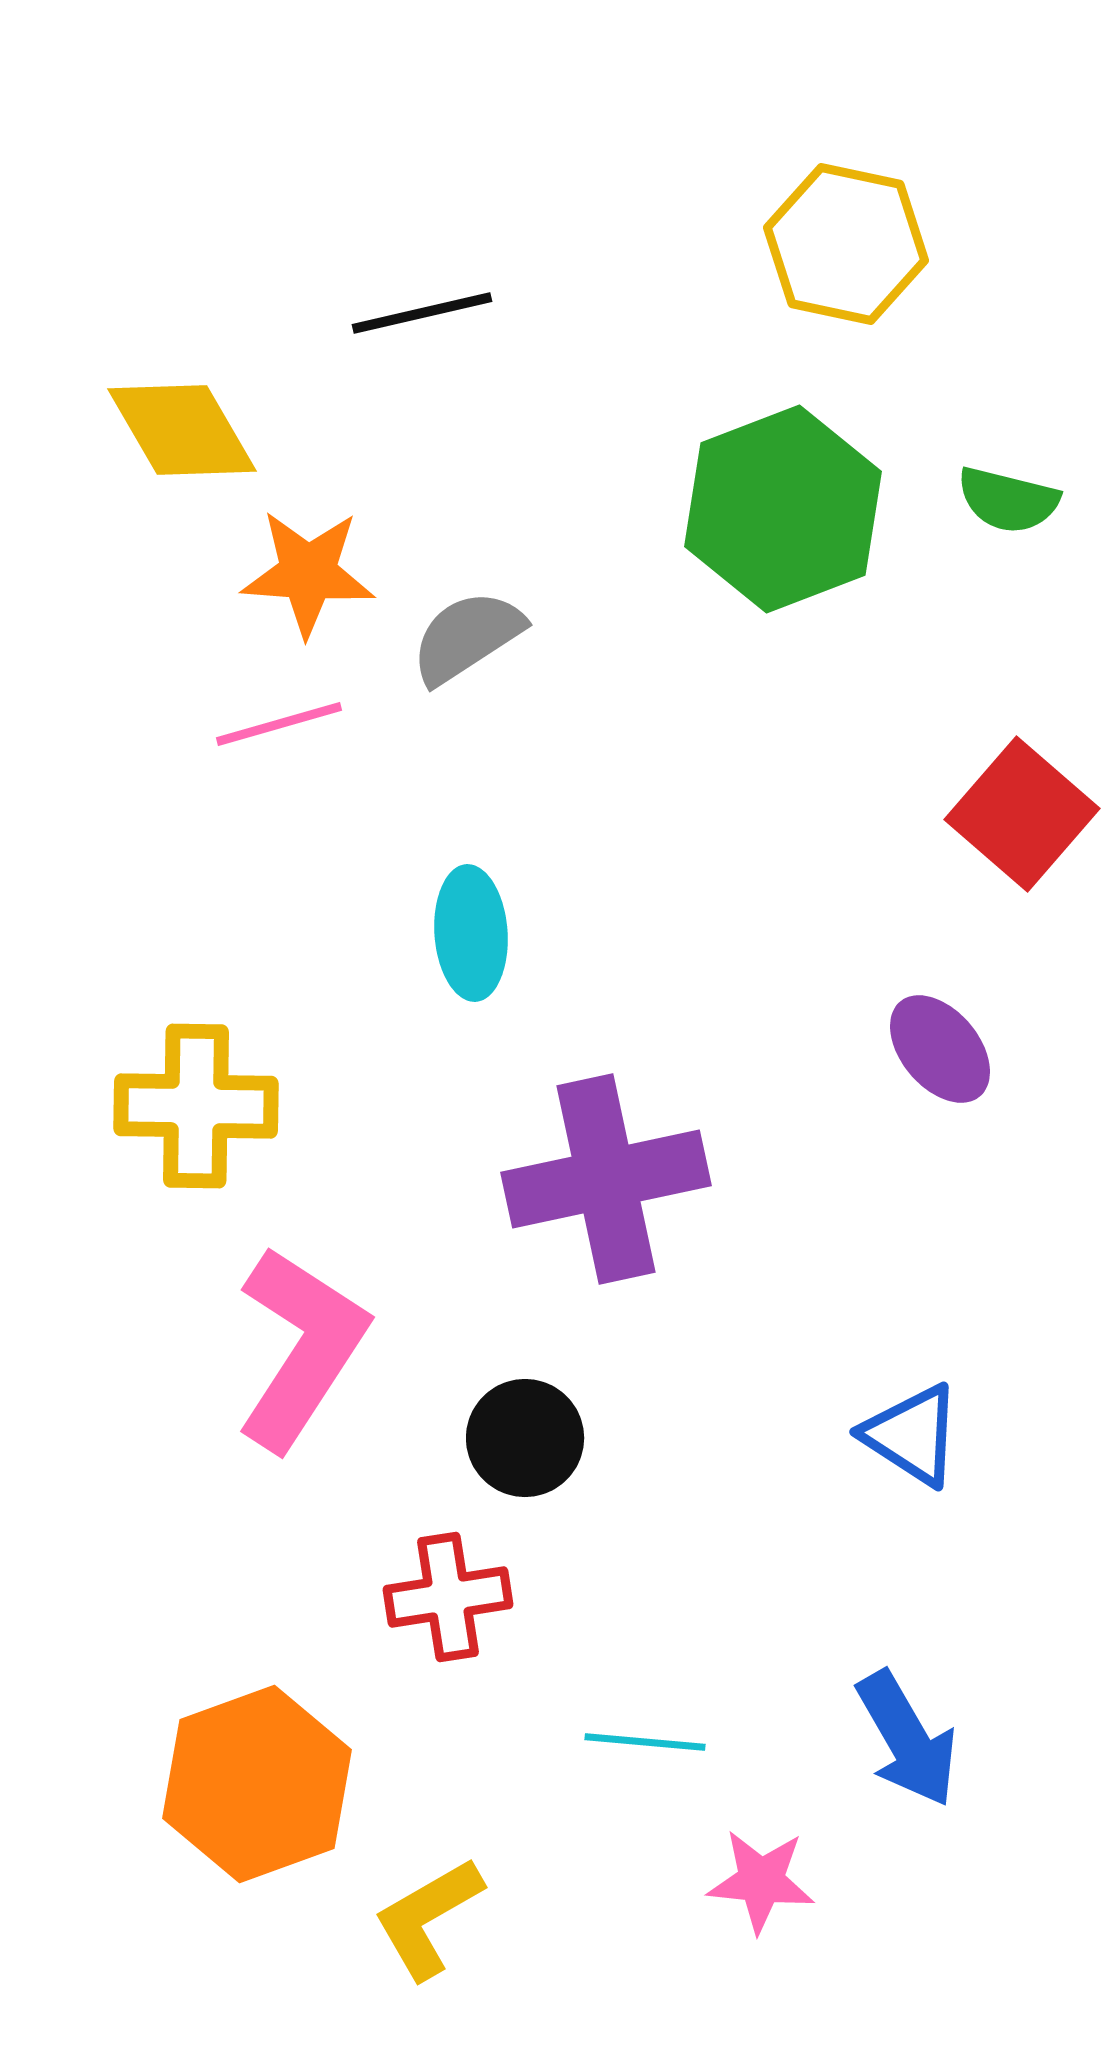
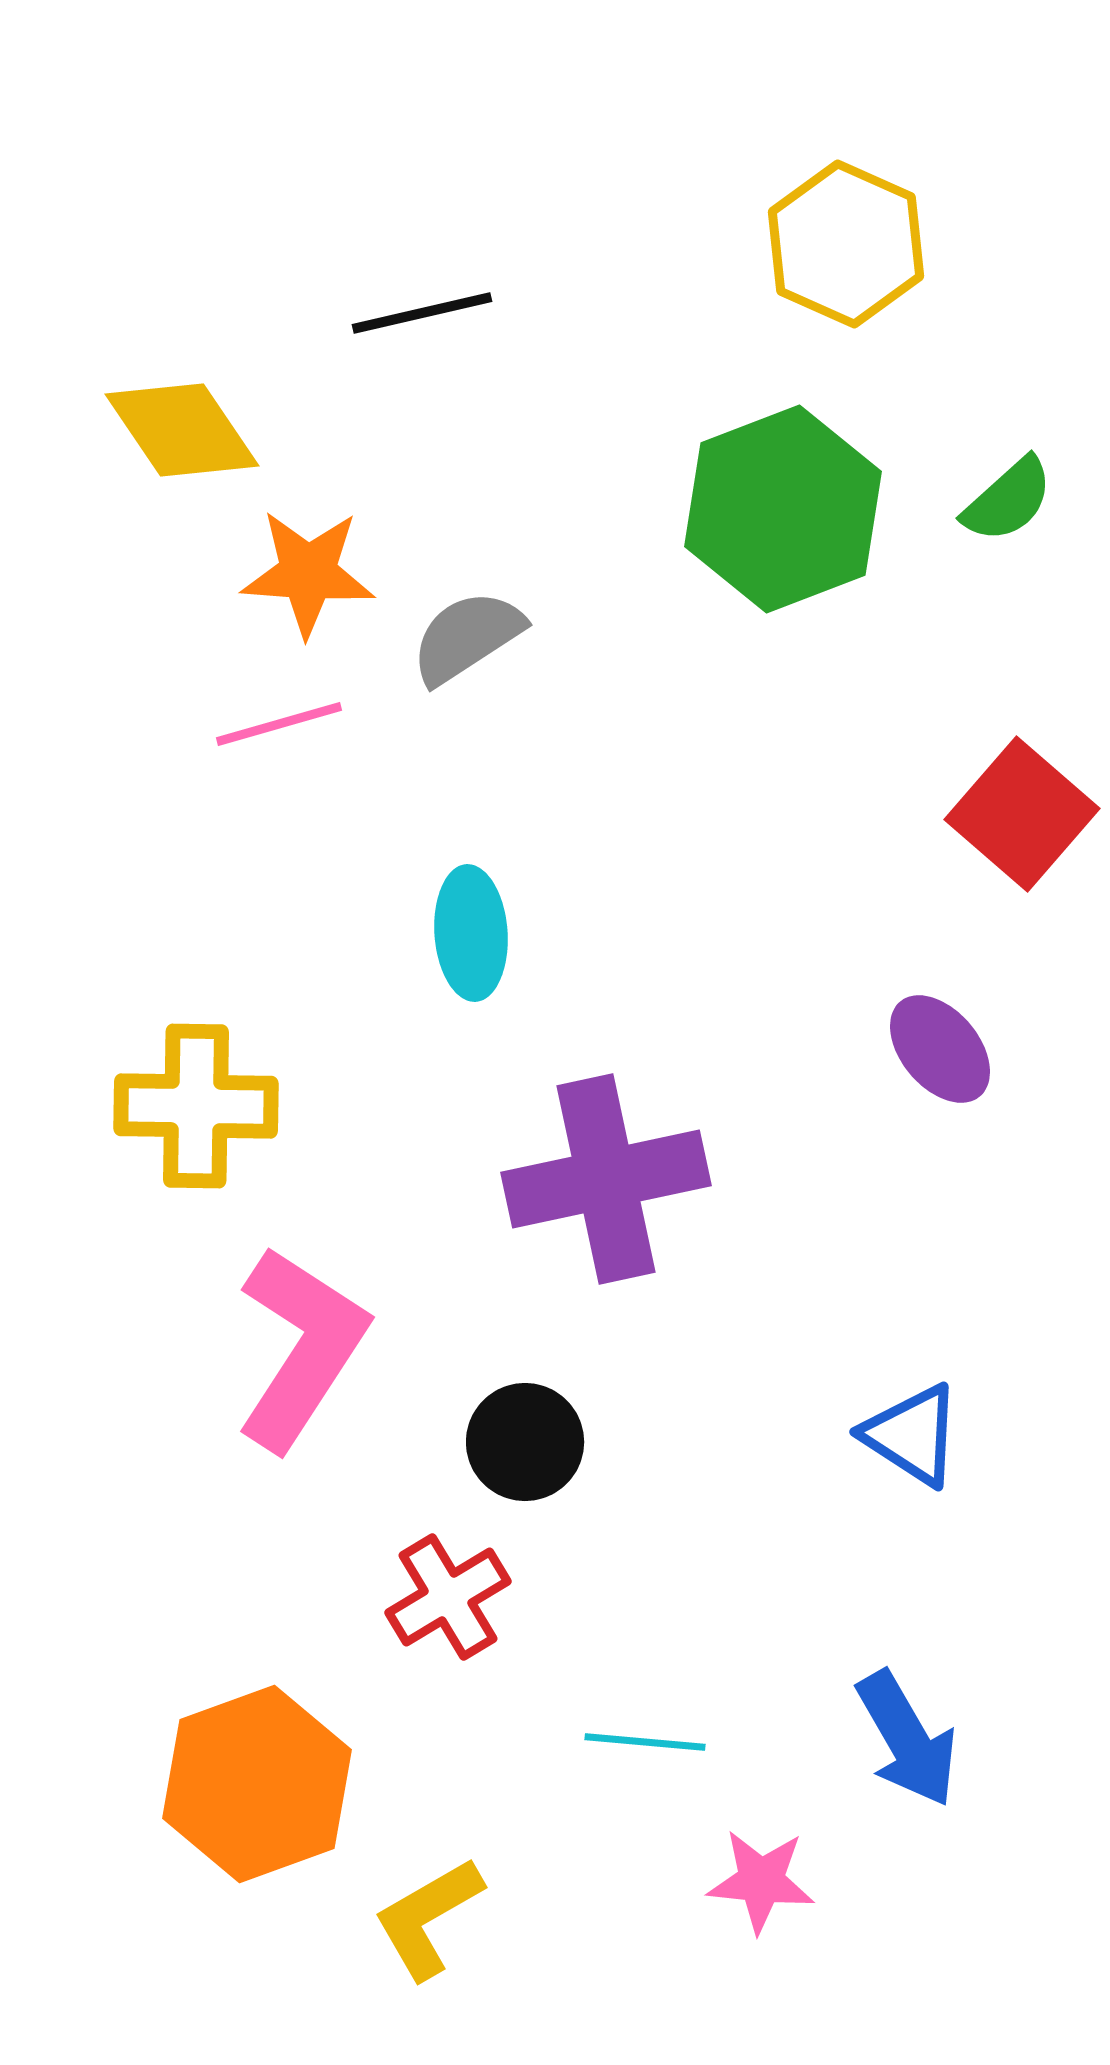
yellow hexagon: rotated 12 degrees clockwise
yellow diamond: rotated 4 degrees counterclockwise
green semicircle: rotated 56 degrees counterclockwise
black circle: moved 4 px down
red cross: rotated 22 degrees counterclockwise
